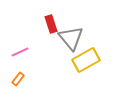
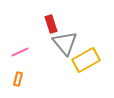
gray triangle: moved 6 px left, 5 px down
orange rectangle: rotated 24 degrees counterclockwise
